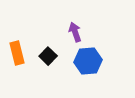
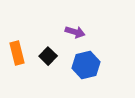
purple arrow: rotated 126 degrees clockwise
blue hexagon: moved 2 px left, 4 px down; rotated 8 degrees counterclockwise
